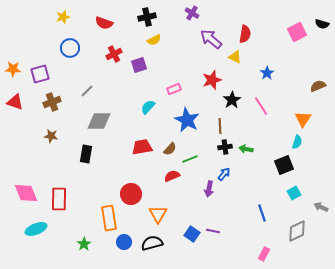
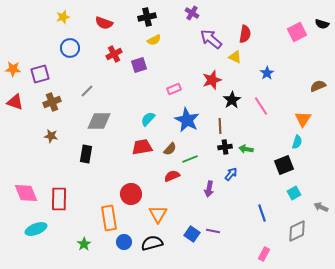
cyan semicircle at (148, 107): moved 12 px down
blue arrow at (224, 174): moved 7 px right
